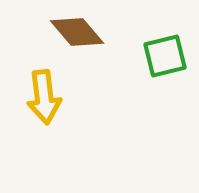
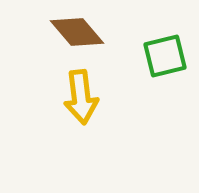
yellow arrow: moved 37 px right
